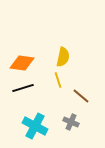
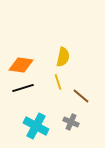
orange diamond: moved 1 px left, 2 px down
yellow line: moved 2 px down
cyan cross: moved 1 px right
